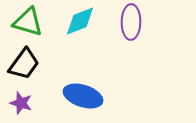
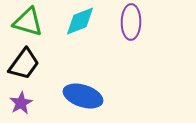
purple star: rotated 25 degrees clockwise
